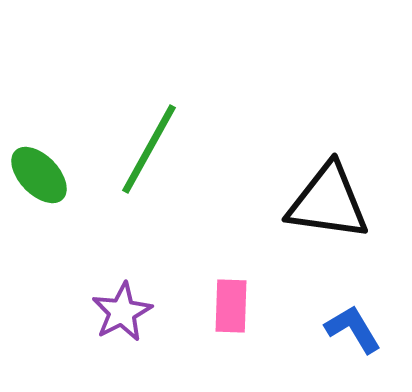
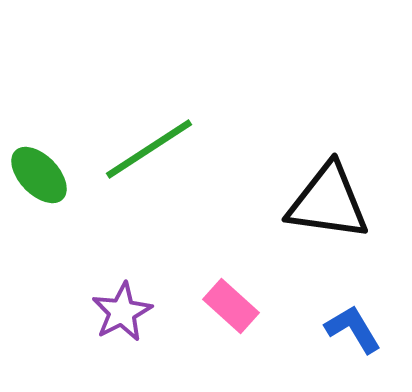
green line: rotated 28 degrees clockwise
pink rectangle: rotated 50 degrees counterclockwise
